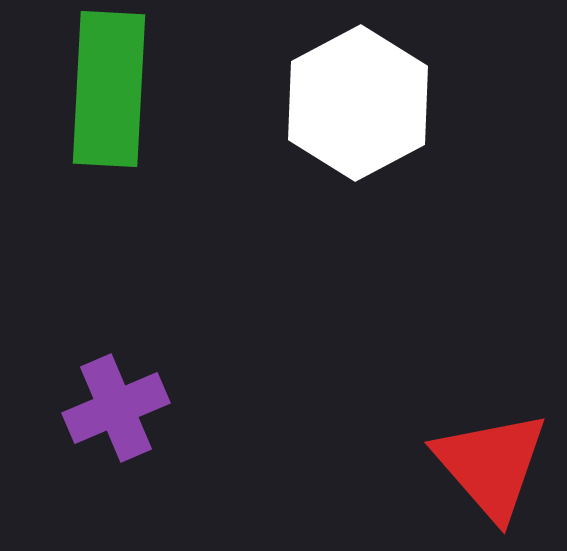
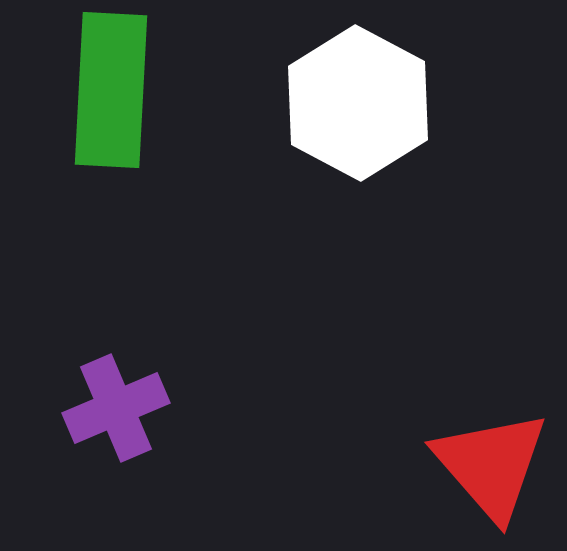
green rectangle: moved 2 px right, 1 px down
white hexagon: rotated 4 degrees counterclockwise
